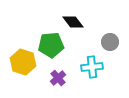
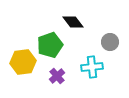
green pentagon: moved 1 px left; rotated 15 degrees counterclockwise
yellow hexagon: rotated 25 degrees counterclockwise
purple cross: moved 1 px left, 2 px up
